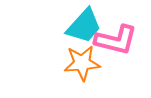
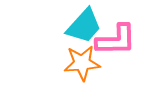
pink L-shape: rotated 15 degrees counterclockwise
